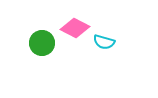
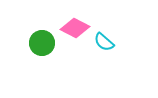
cyan semicircle: rotated 25 degrees clockwise
